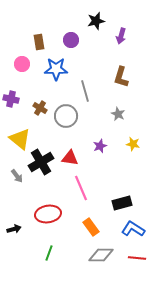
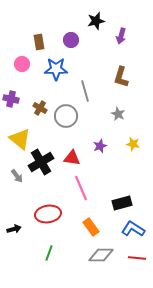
red triangle: moved 2 px right
